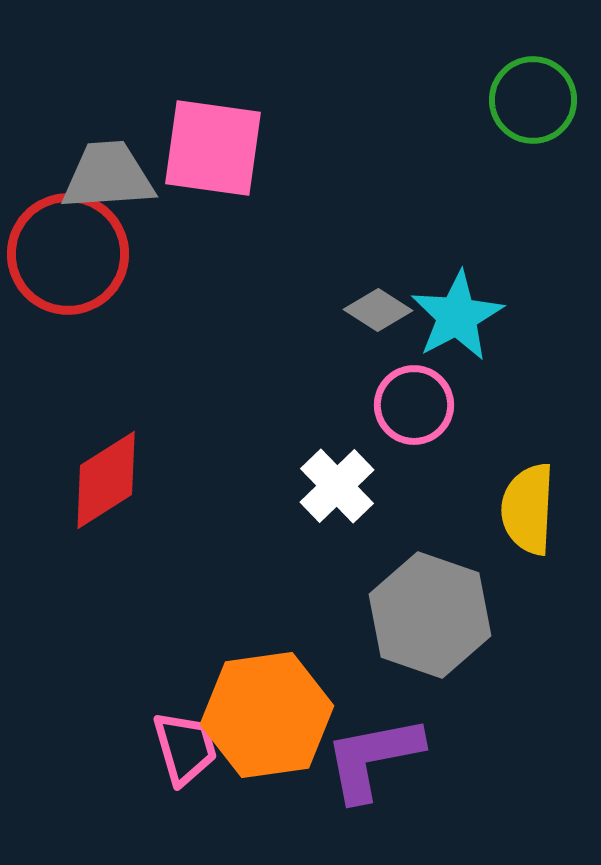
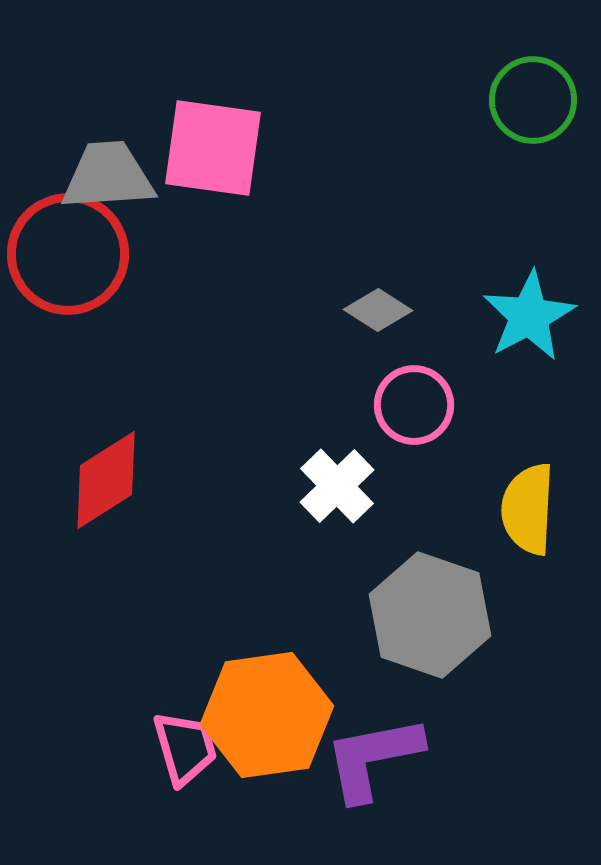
cyan star: moved 72 px right
